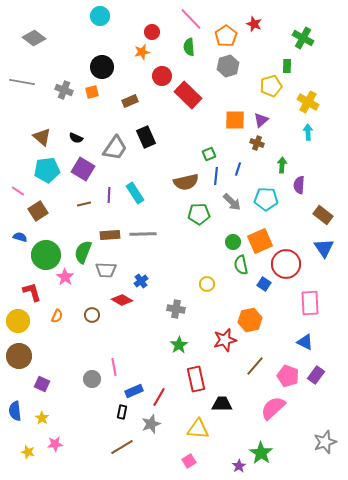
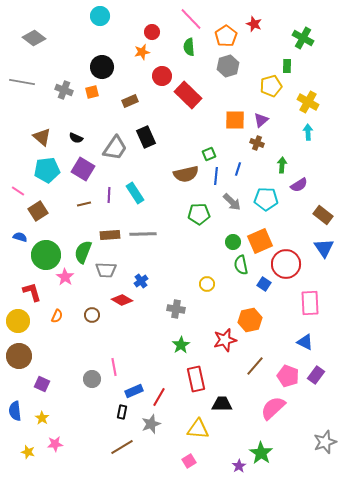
brown semicircle at (186, 182): moved 8 px up
purple semicircle at (299, 185): rotated 126 degrees counterclockwise
green star at (179, 345): moved 2 px right
